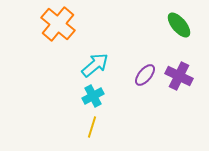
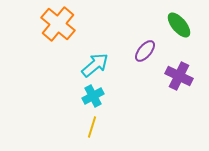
purple ellipse: moved 24 px up
